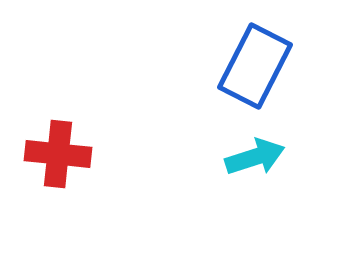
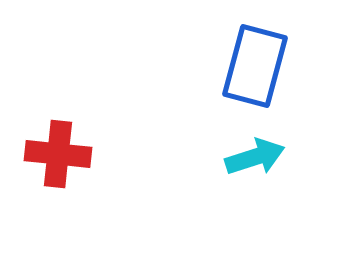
blue rectangle: rotated 12 degrees counterclockwise
